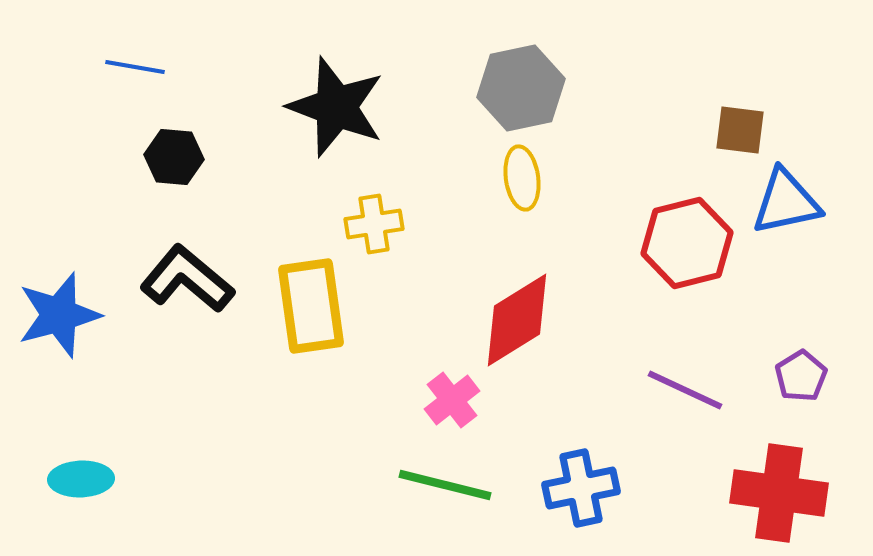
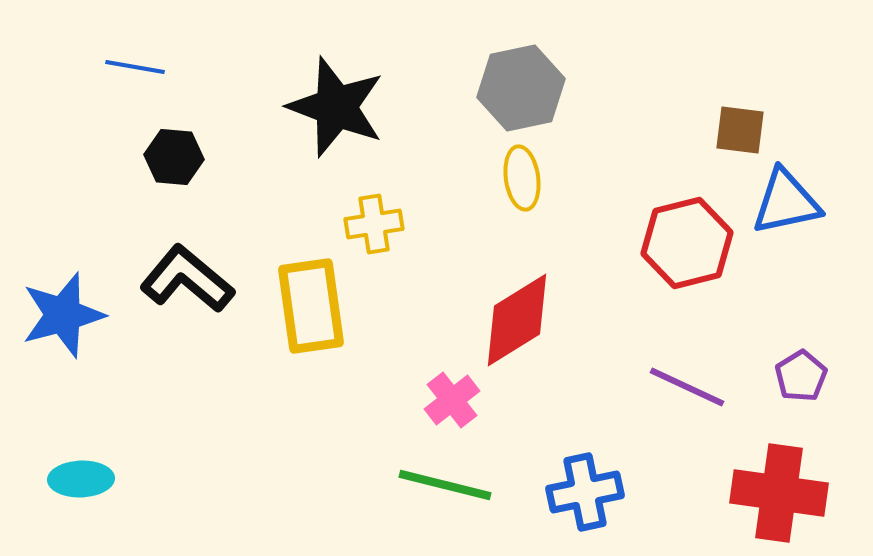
blue star: moved 4 px right
purple line: moved 2 px right, 3 px up
blue cross: moved 4 px right, 4 px down
